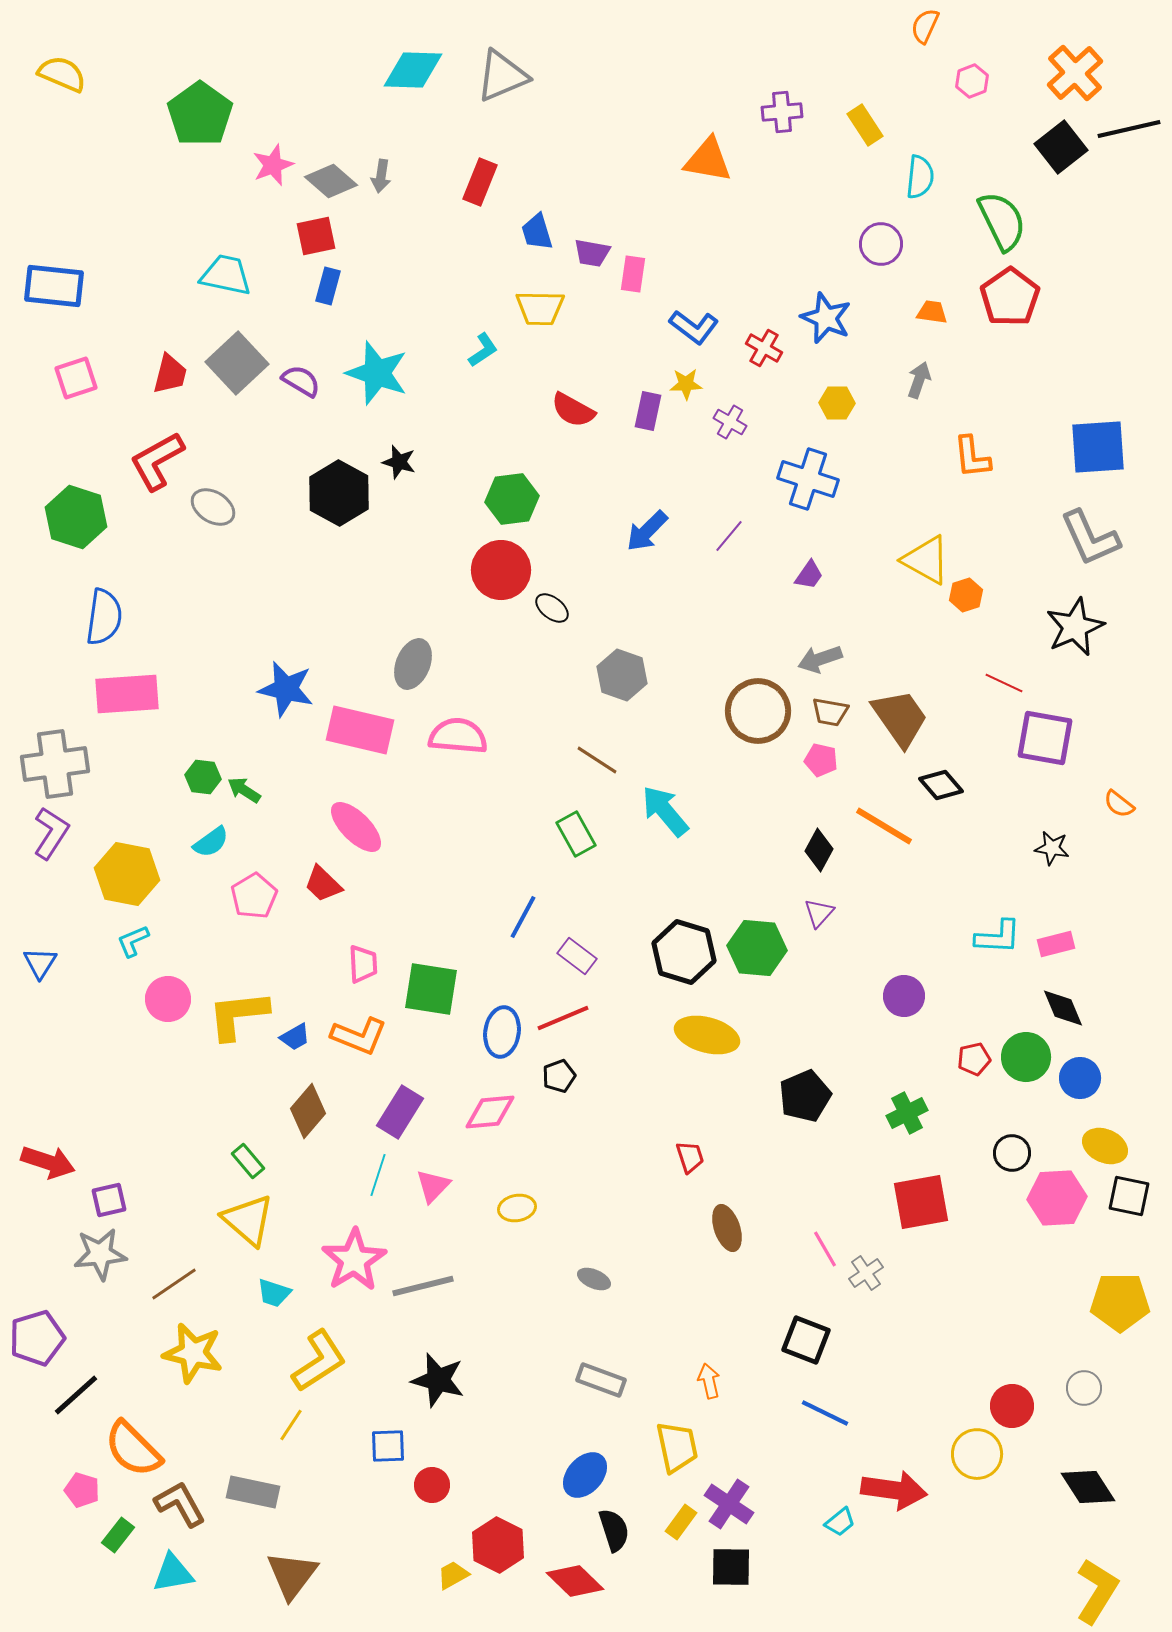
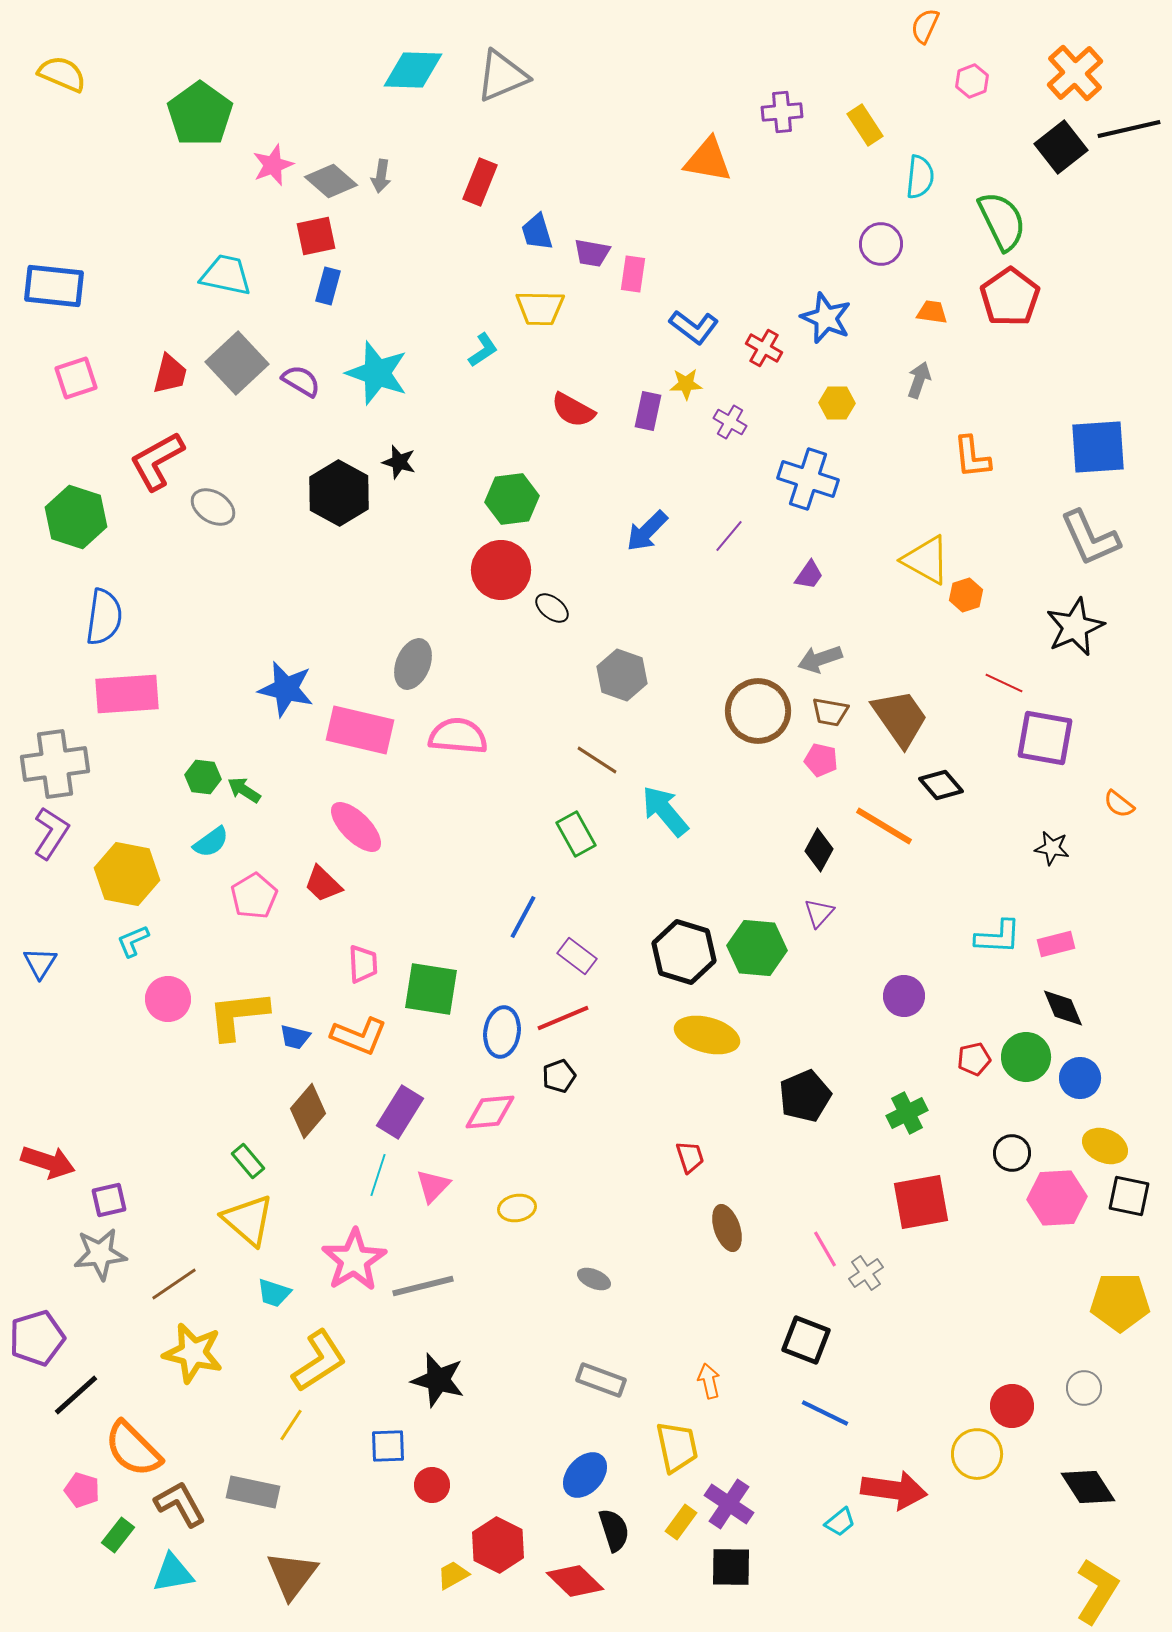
blue trapezoid at (295, 1037): rotated 44 degrees clockwise
